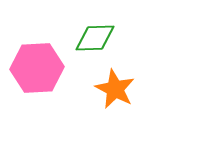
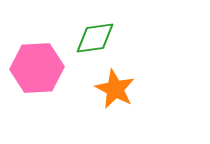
green diamond: rotated 6 degrees counterclockwise
